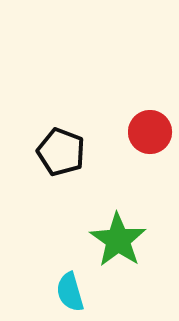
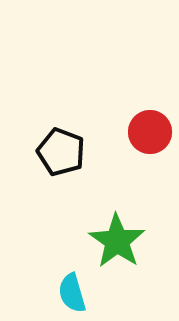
green star: moved 1 px left, 1 px down
cyan semicircle: moved 2 px right, 1 px down
